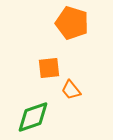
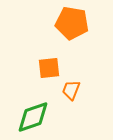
orange pentagon: rotated 8 degrees counterclockwise
orange trapezoid: rotated 60 degrees clockwise
